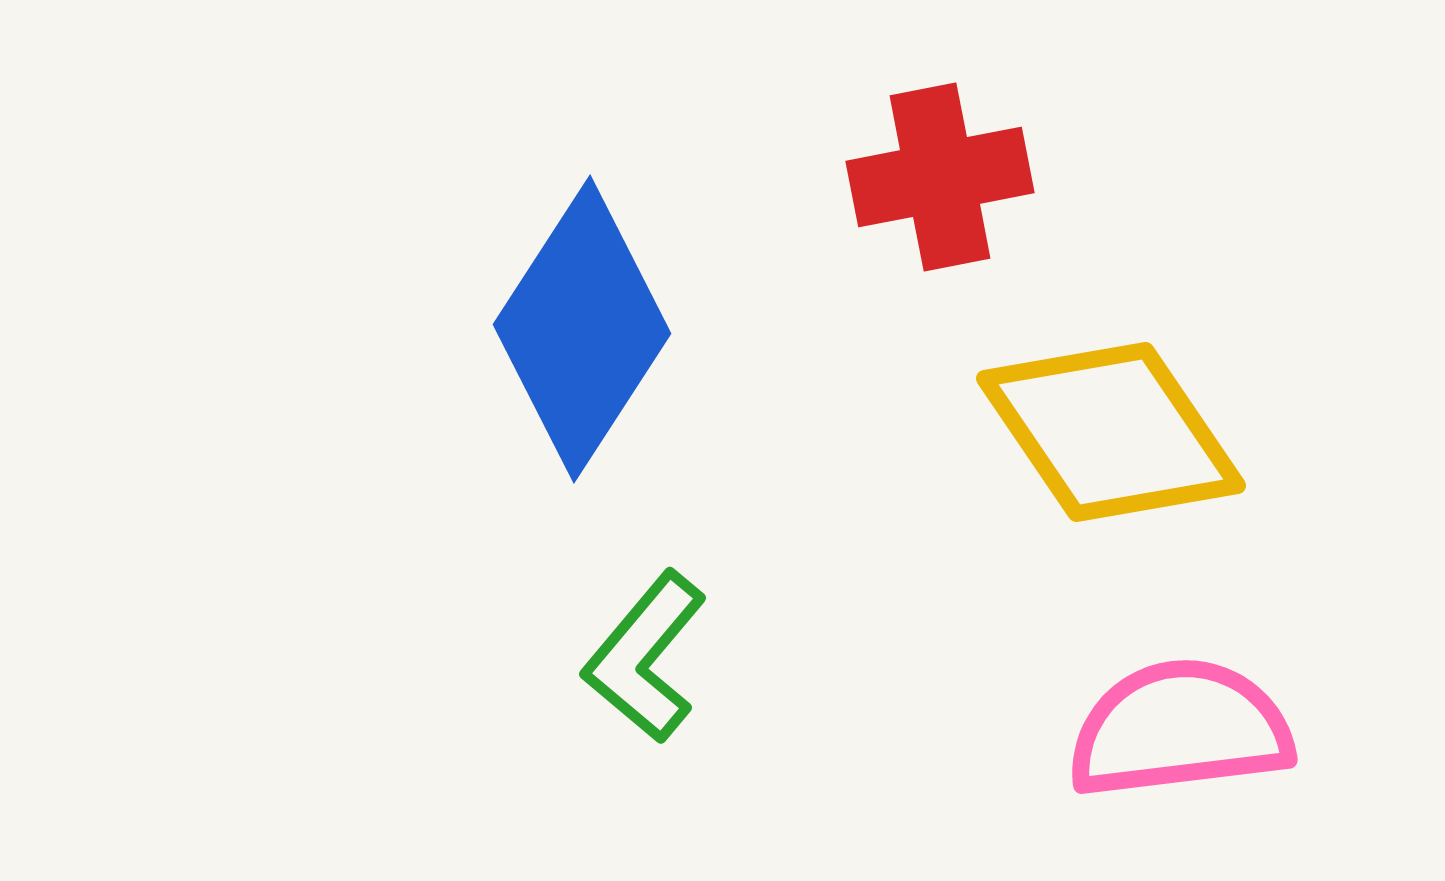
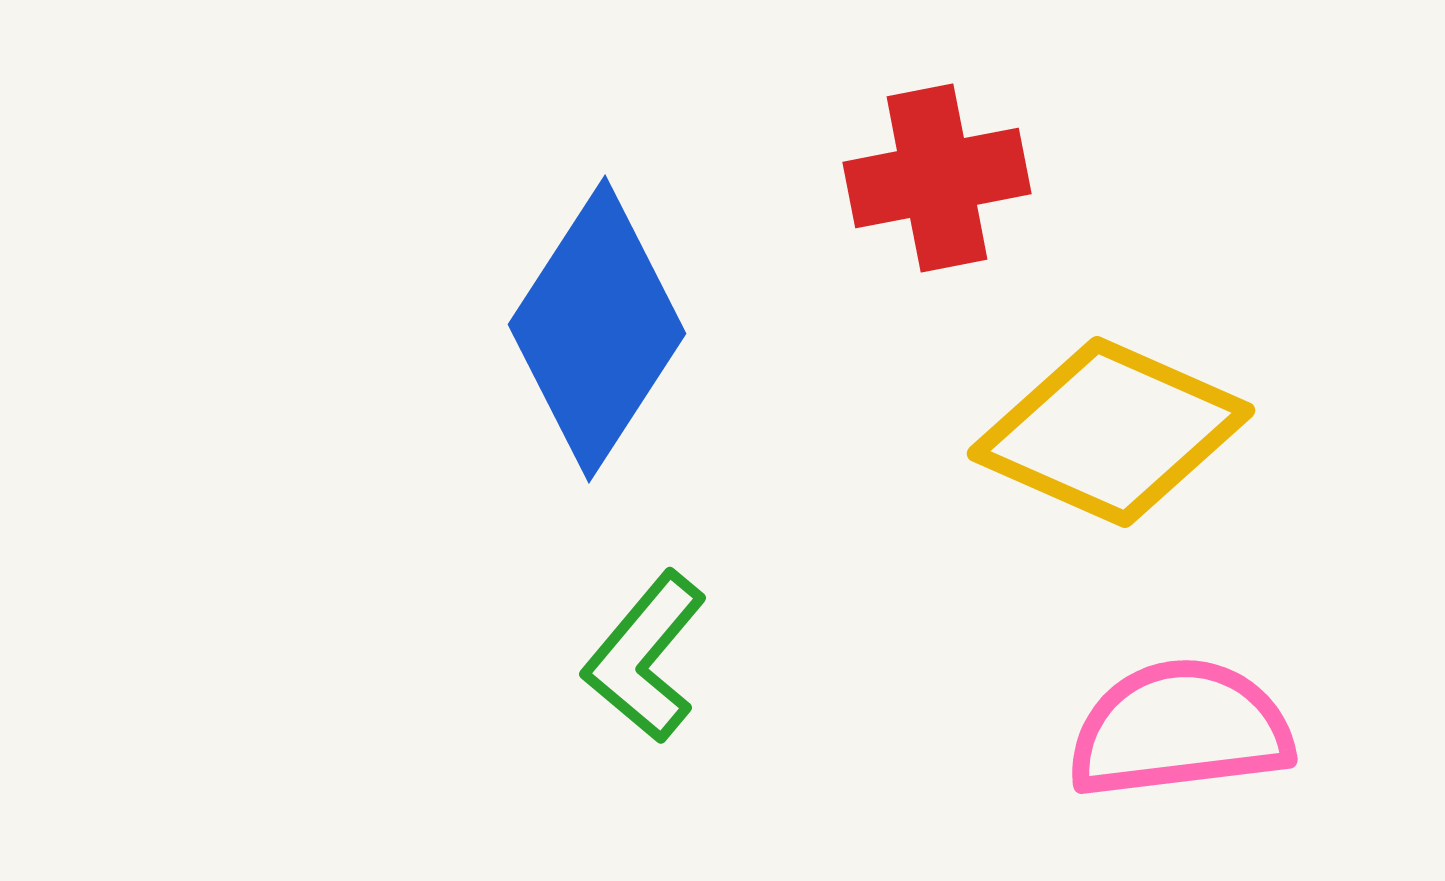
red cross: moved 3 px left, 1 px down
blue diamond: moved 15 px right
yellow diamond: rotated 32 degrees counterclockwise
